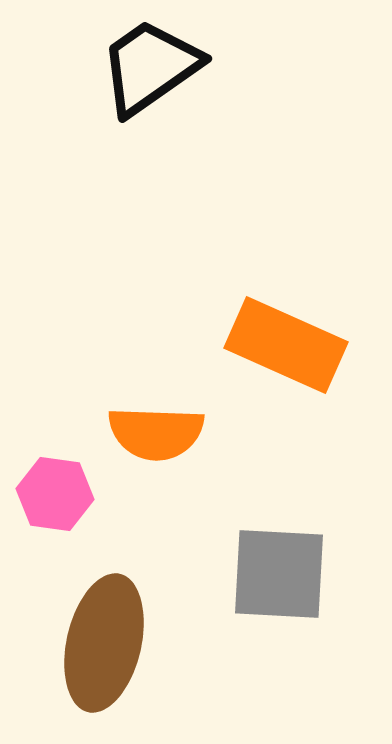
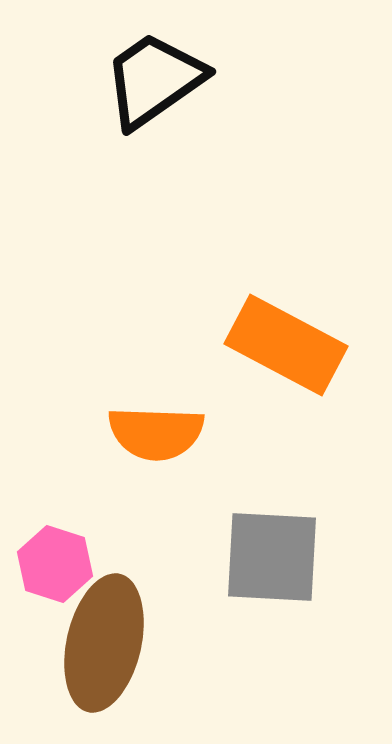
black trapezoid: moved 4 px right, 13 px down
orange rectangle: rotated 4 degrees clockwise
pink hexagon: moved 70 px down; rotated 10 degrees clockwise
gray square: moved 7 px left, 17 px up
